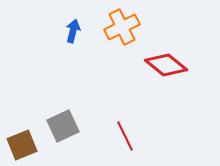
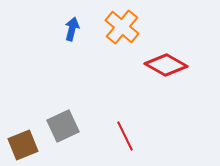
orange cross: rotated 24 degrees counterclockwise
blue arrow: moved 1 px left, 2 px up
red diamond: rotated 9 degrees counterclockwise
brown square: moved 1 px right
